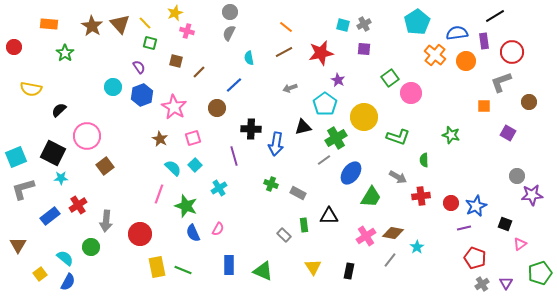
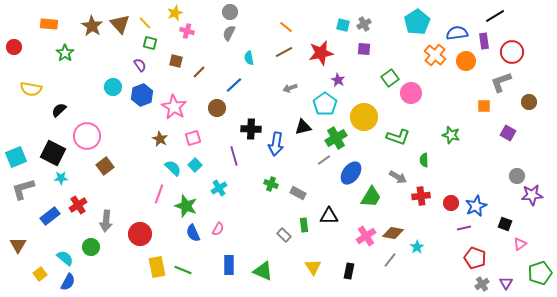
purple semicircle at (139, 67): moved 1 px right, 2 px up
